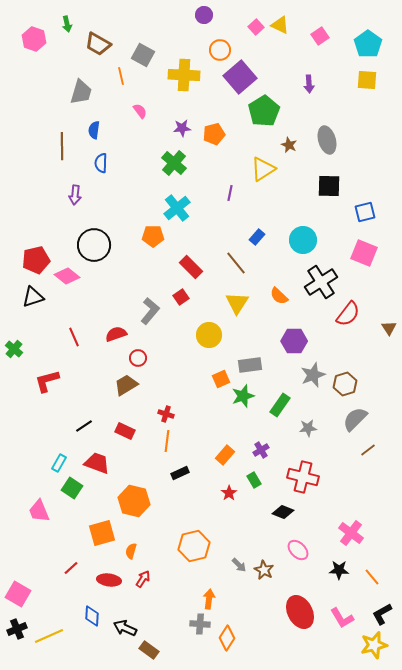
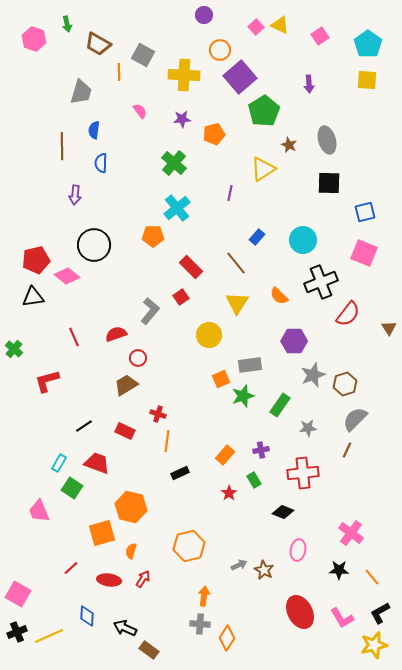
orange line at (121, 76): moved 2 px left, 4 px up; rotated 12 degrees clockwise
purple star at (182, 128): moved 9 px up
black square at (329, 186): moved 3 px up
black cross at (321, 282): rotated 12 degrees clockwise
black triangle at (33, 297): rotated 10 degrees clockwise
red cross at (166, 414): moved 8 px left
purple cross at (261, 450): rotated 21 degrees clockwise
brown line at (368, 450): moved 21 px left; rotated 28 degrees counterclockwise
red cross at (303, 477): moved 4 px up; rotated 20 degrees counterclockwise
orange hexagon at (134, 501): moved 3 px left, 6 px down
orange hexagon at (194, 546): moved 5 px left
pink ellipse at (298, 550): rotated 55 degrees clockwise
gray arrow at (239, 565): rotated 70 degrees counterclockwise
orange arrow at (209, 599): moved 5 px left, 3 px up
black L-shape at (382, 614): moved 2 px left, 1 px up
blue diamond at (92, 616): moved 5 px left
black cross at (17, 629): moved 3 px down
